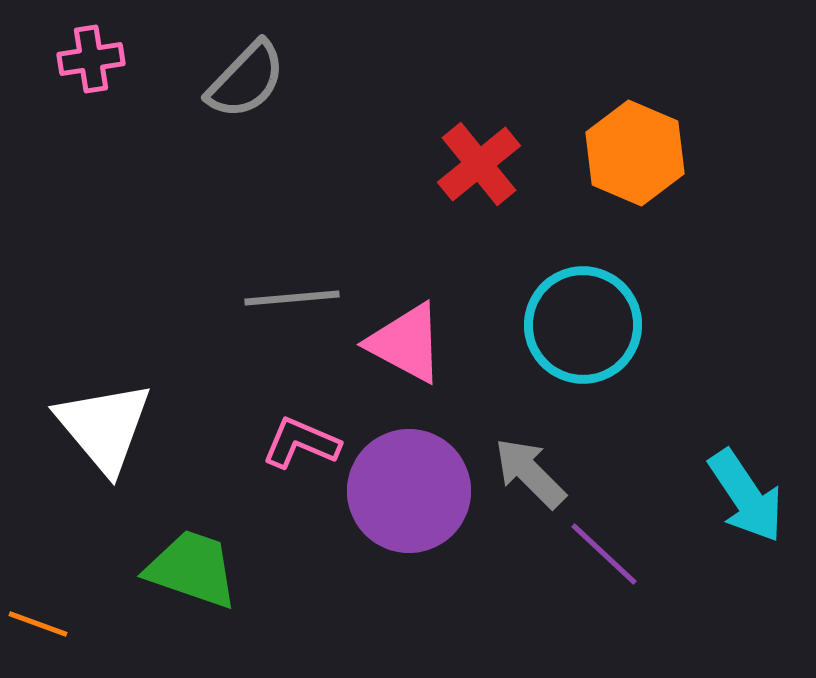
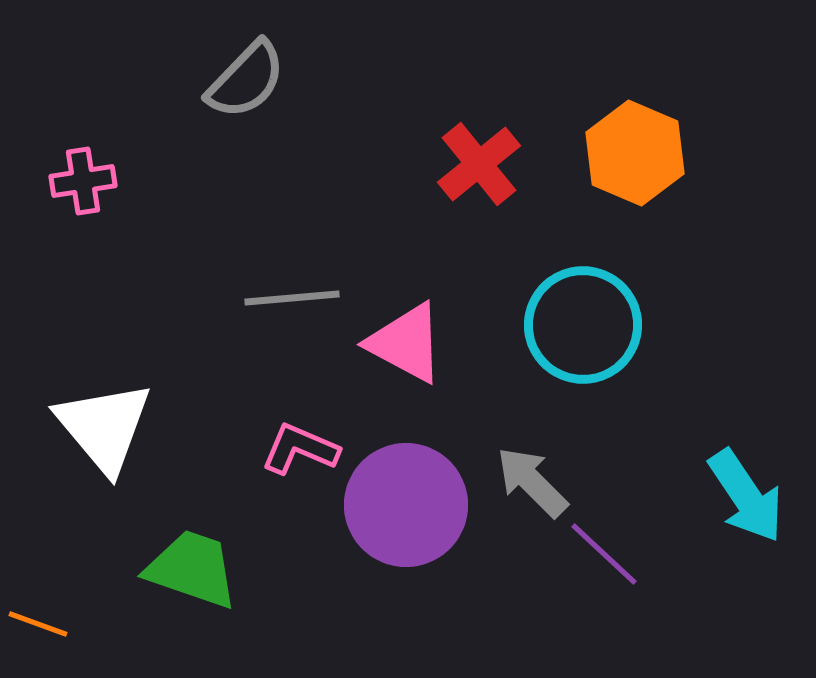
pink cross: moved 8 px left, 122 px down
pink L-shape: moved 1 px left, 6 px down
gray arrow: moved 2 px right, 9 px down
purple circle: moved 3 px left, 14 px down
